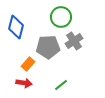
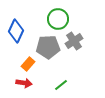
green circle: moved 3 px left, 2 px down
blue diamond: moved 4 px down; rotated 10 degrees clockwise
